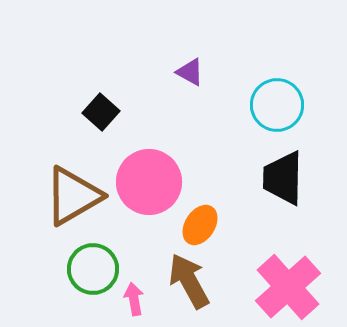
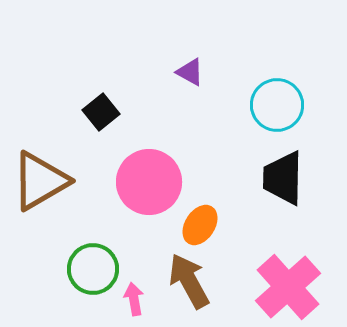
black square: rotated 9 degrees clockwise
brown triangle: moved 33 px left, 15 px up
